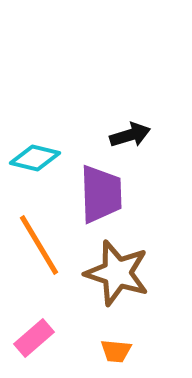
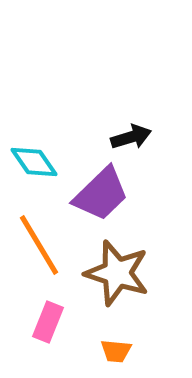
black arrow: moved 1 px right, 2 px down
cyan diamond: moved 1 px left, 4 px down; rotated 42 degrees clockwise
purple trapezoid: rotated 48 degrees clockwise
pink rectangle: moved 14 px right, 16 px up; rotated 27 degrees counterclockwise
